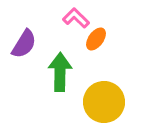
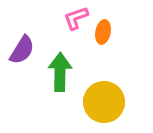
pink L-shape: rotated 64 degrees counterclockwise
orange ellipse: moved 7 px right, 7 px up; rotated 25 degrees counterclockwise
purple semicircle: moved 2 px left, 6 px down
